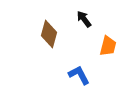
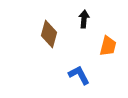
black arrow: rotated 42 degrees clockwise
